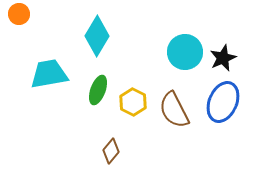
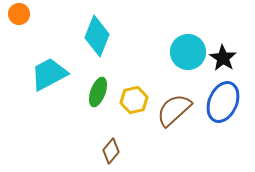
cyan diamond: rotated 9 degrees counterclockwise
cyan circle: moved 3 px right
black star: rotated 16 degrees counterclockwise
cyan trapezoid: rotated 18 degrees counterclockwise
green ellipse: moved 2 px down
yellow hexagon: moved 1 px right, 2 px up; rotated 20 degrees clockwise
brown semicircle: rotated 75 degrees clockwise
